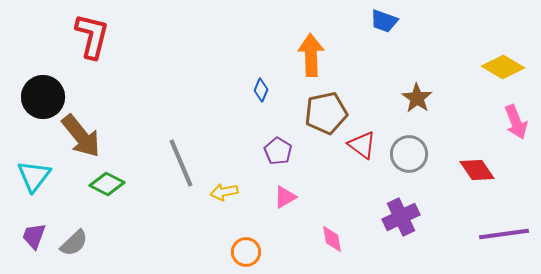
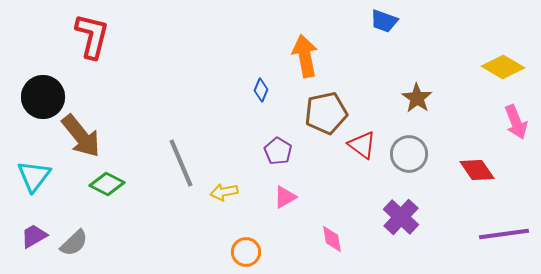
orange arrow: moved 6 px left, 1 px down; rotated 9 degrees counterclockwise
purple cross: rotated 21 degrees counterclockwise
purple trapezoid: rotated 40 degrees clockwise
